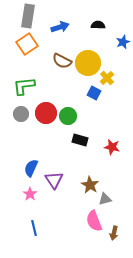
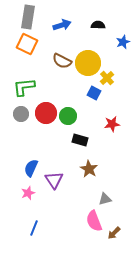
gray rectangle: moved 1 px down
blue arrow: moved 2 px right, 2 px up
orange square: rotated 30 degrees counterclockwise
green L-shape: moved 1 px down
red star: moved 23 px up; rotated 21 degrees counterclockwise
brown star: moved 1 px left, 16 px up
pink star: moved 2 px left, 1 px up; rotated 16 degrees clockwise
blue line: rotated 35 degrees clockwise
brown arrow: rotated 32 degrees clockwise
